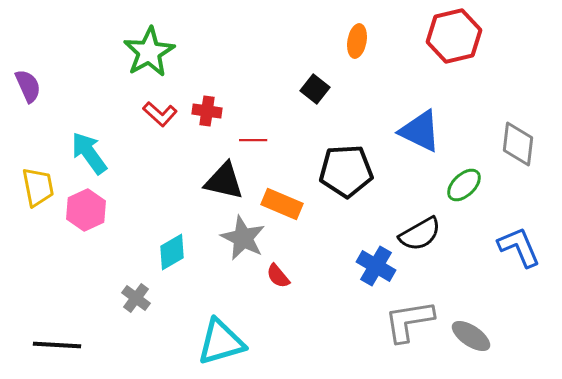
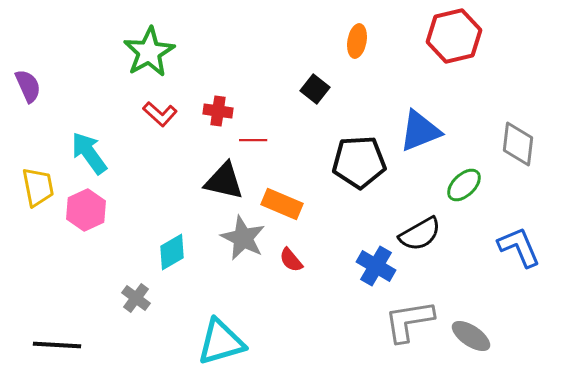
red cross: moved 11 px right
blue triangle: rotated 48 degrees counterclockwise
black pentagon: moved 13 px right, 9 px up
red semicircle: moved 13 px right, 16 px up
